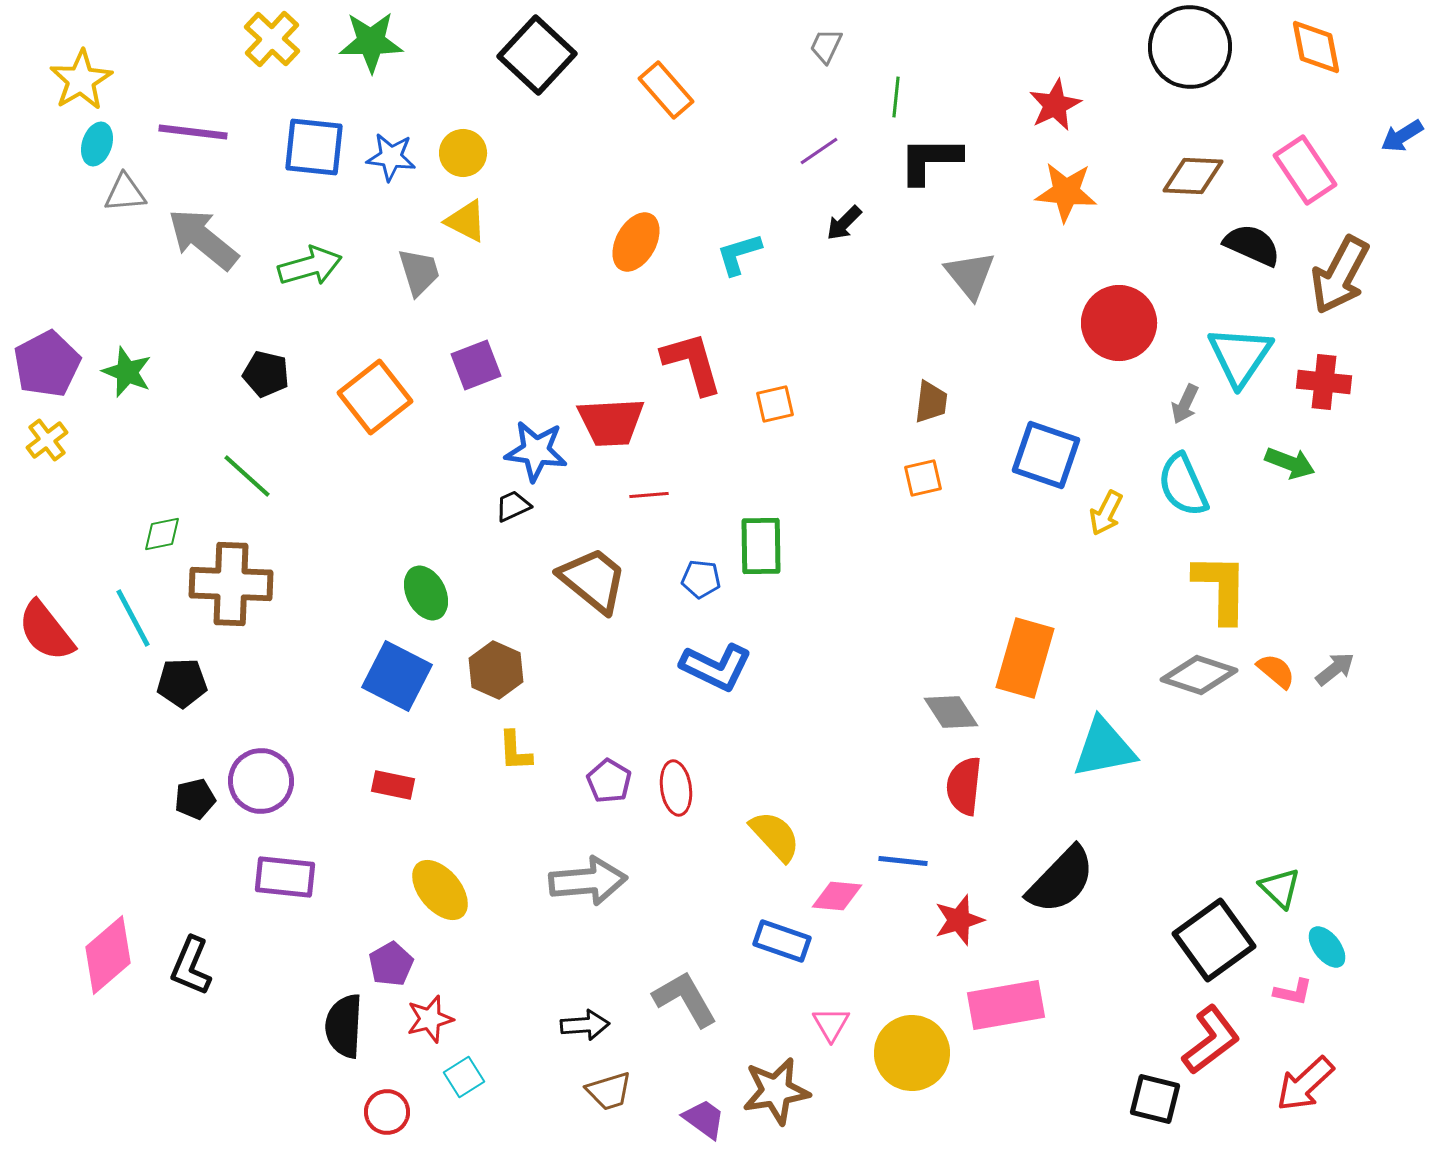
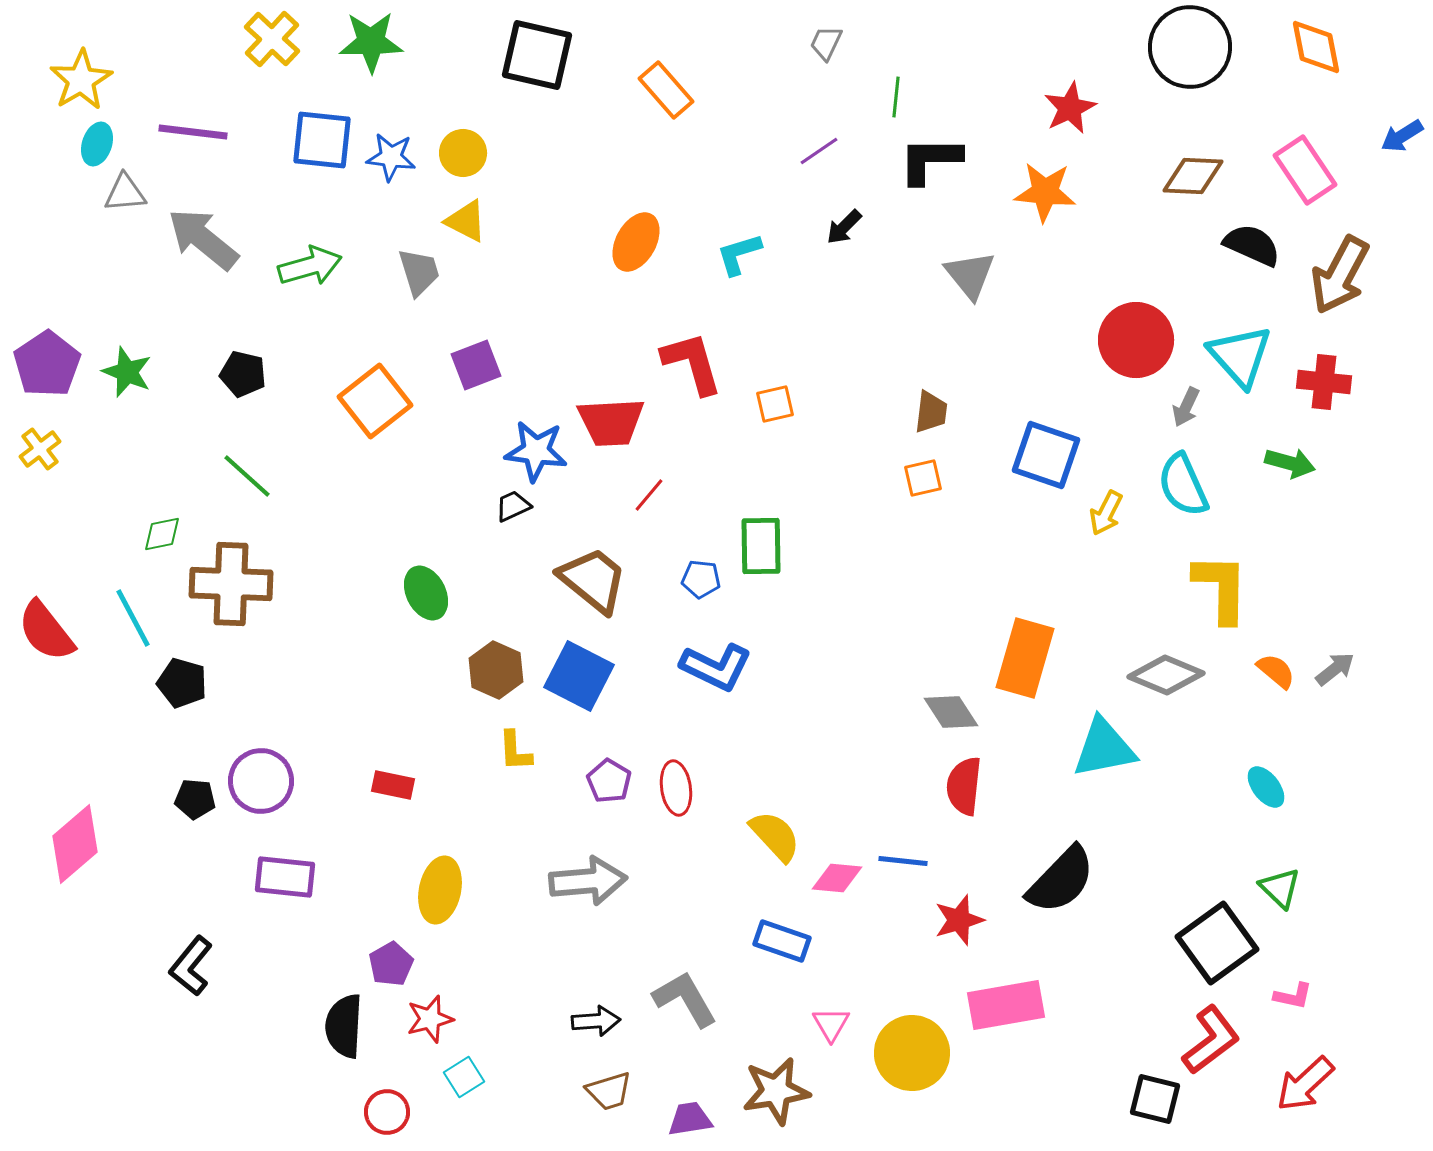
gray trapezoid at (826, 46): moved 3 px up
black square at (537, 55): rotated 30 degrees counterclockwise
red star at (1055, 105): moved 15 px right, 3 px down
blue square at (314, 147): moved 8 px right, 7 px up
orange star at (1066, 192): moved 21 px left
black arrow at (844, 223): moved 4 px down
red circle at (1119, 323): moved 17 px right, 17 px down
cyan triangle at (1240, 356): rotated 16 degrees counterclockwise
purple pentagon at (47, 364): rotated 6 degrees counterclockwise
black pentagon at (266, 374): moved 23 px left
orange square at (375, 397): moved 4 px down
brown trapezoid at (931, 402): moved 10 px down
gray arrow at (1185, 404): moved 1 px right, 3 px down
yellow cross at (47, 440): moved 7 px left, 9 px down
green arrow at (1290, 463): rotated 6 degrees counterclockwise
red line at (649, 495): rotated 45 degrees counterclockwise
gray diamond at (1199, 675): moved 33 px left; rotated 4 degrees clockwise
blue square at (397, 676): moved 182 px right
black pentagon at (182, 683): rotated 18 degrees clockwise
black pentagon at (195, 799): rotated 18 degrees clockwise
yellow ellipse at (440, 890): rotated 52 degrees clockwise
pink diamond at (837, 896): moved 18 px up
black square at (1214, 940): moved 3 px right, 3 px down
cyan ellipse at (1327, 947): moved 61 px left, 160 px up
pink diamond at (108, 955): moved 33 px left, 111 px up
black L-shape at (191, 966): rotated 16 degrees clockwise
pink L-shape at (1293, 992): moved 4 px down
black arrow at (585, 1025): moved 11 px right, 4 px up
purple trapezoid at (704, 1119): moved 14 px left; rotated 45 degrees counterclockwise
